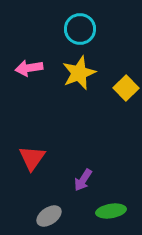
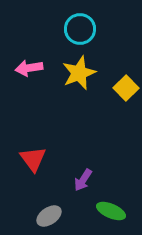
red triangle: moved 1 px right, 1 px down; rotated 12 degrees counterclockwise
green ellipse: rotated 32 degrees clockwise
